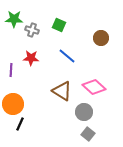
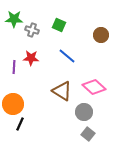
brown circle: moved 3 px up
purple line: moved 3 px right, 3 px up
